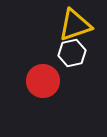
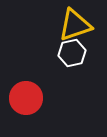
red circle: moved 17 px left, 17 px down
